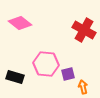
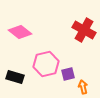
pink diamond: moved 9 px down
pink hexagon: rotated 20 degrees counterclockwise
